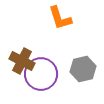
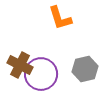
brown cross: moved 2 px left, 4 px down
gray hexagon: moved 2 px right
